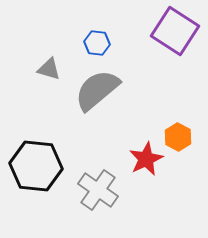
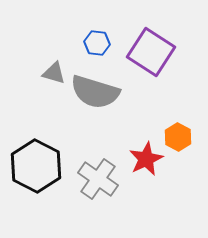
purple square: moved 24 px left, 21 px down
gray triangle: moved 5 px right, 4 px down
gray semicircle: moved 2 px left, 2 px down; rotated 123 degrees counterclockwise
black hexagon: rotated 21 degrees clockwise
gray cross: moved 11 px up
